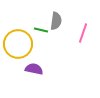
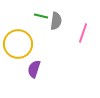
green line: moved 14 px up
purple semicircle: rotated 84 degrees counterclockwise
